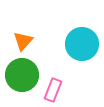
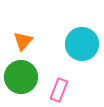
green circle: moved 1 px left, 2 px down
pink rectangle: moved 6 px right
